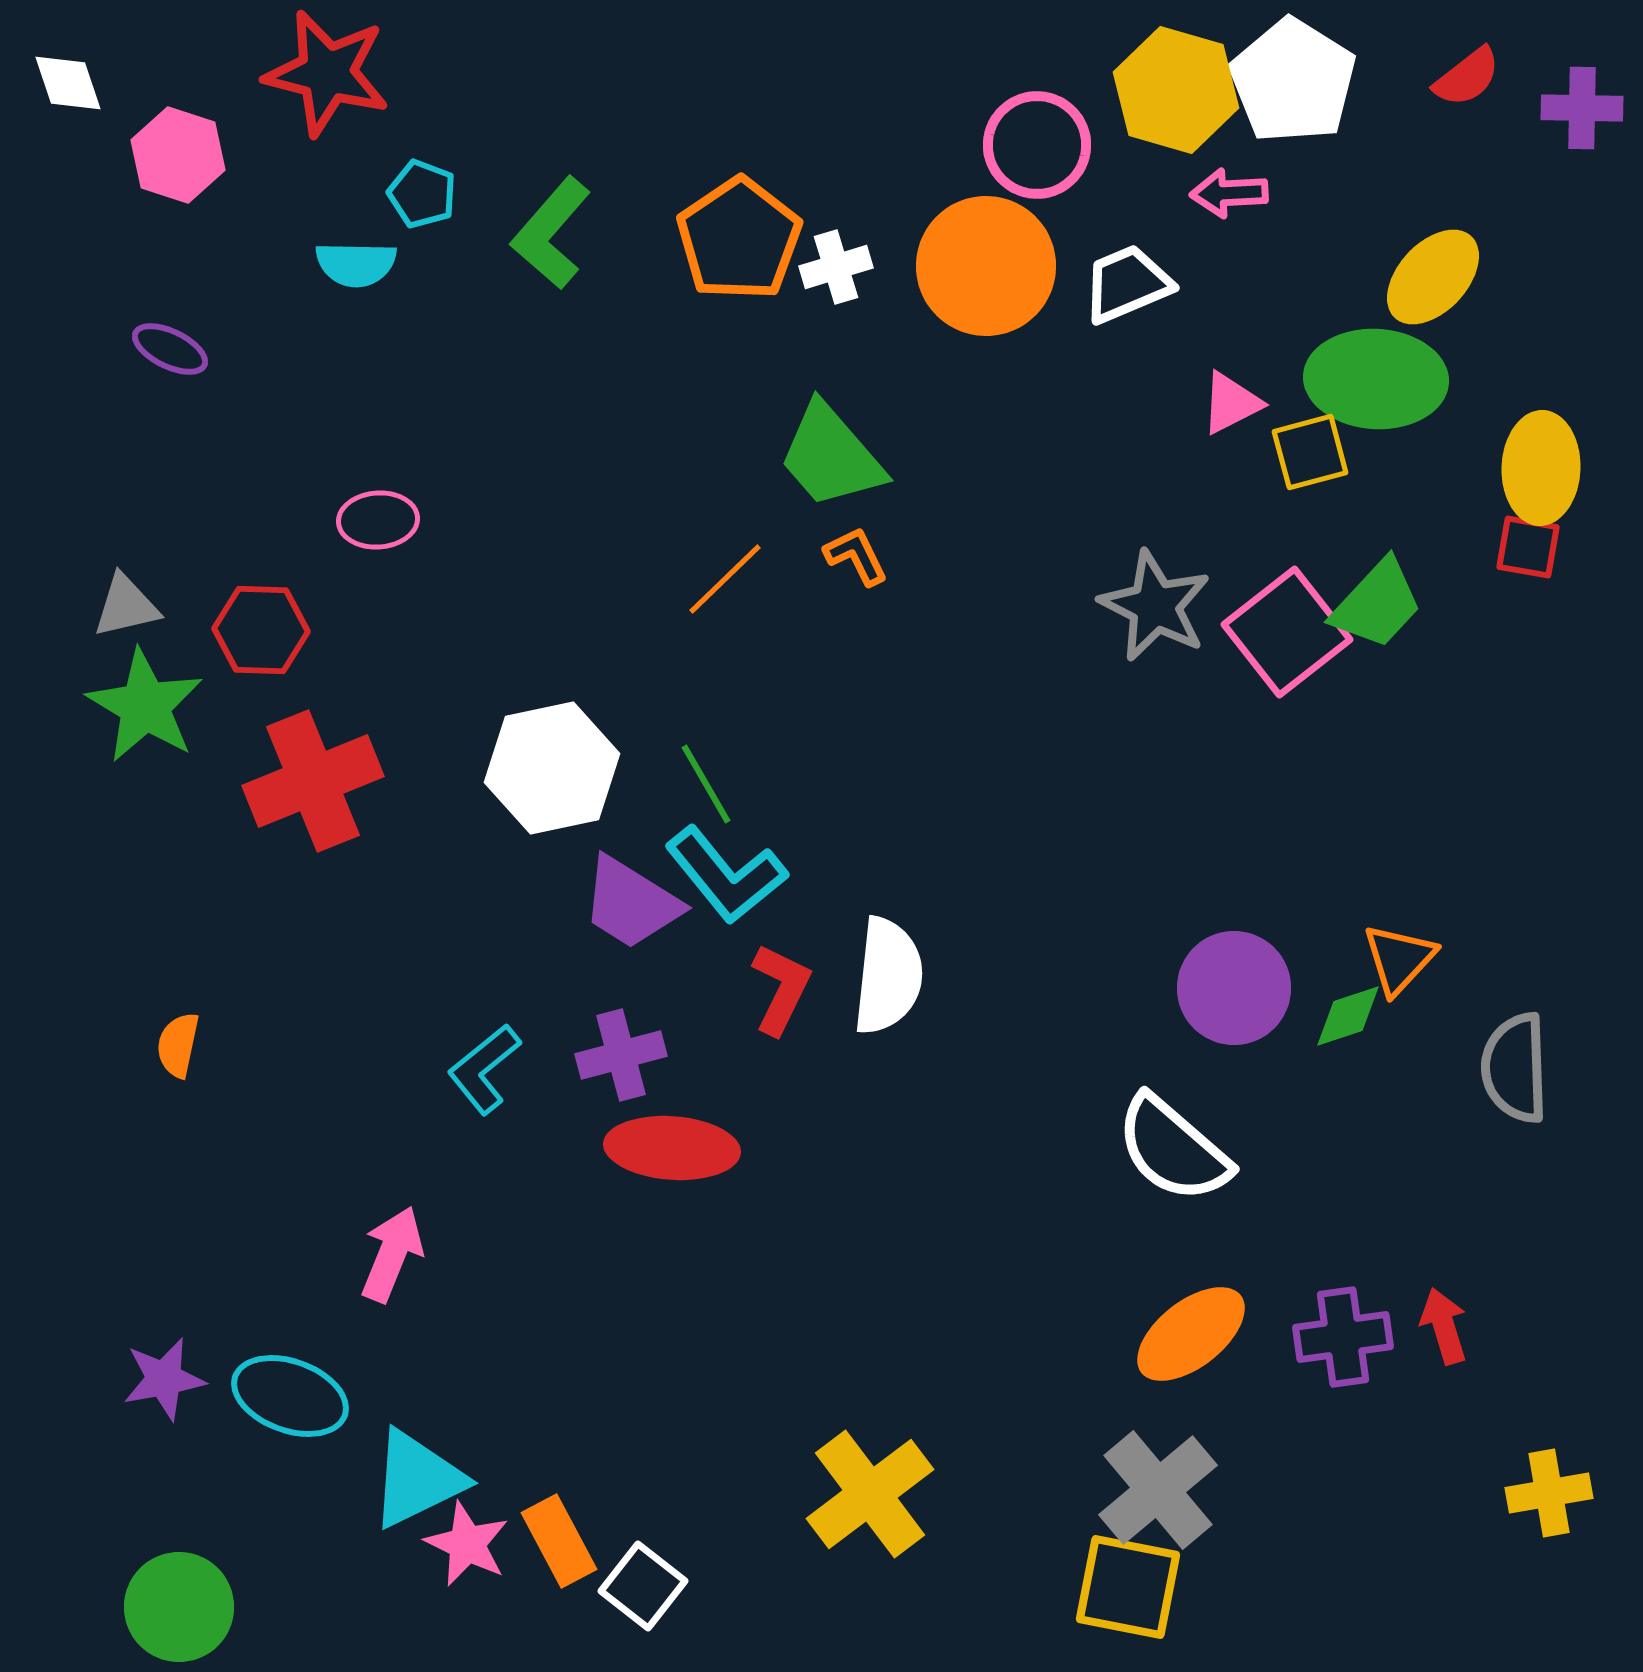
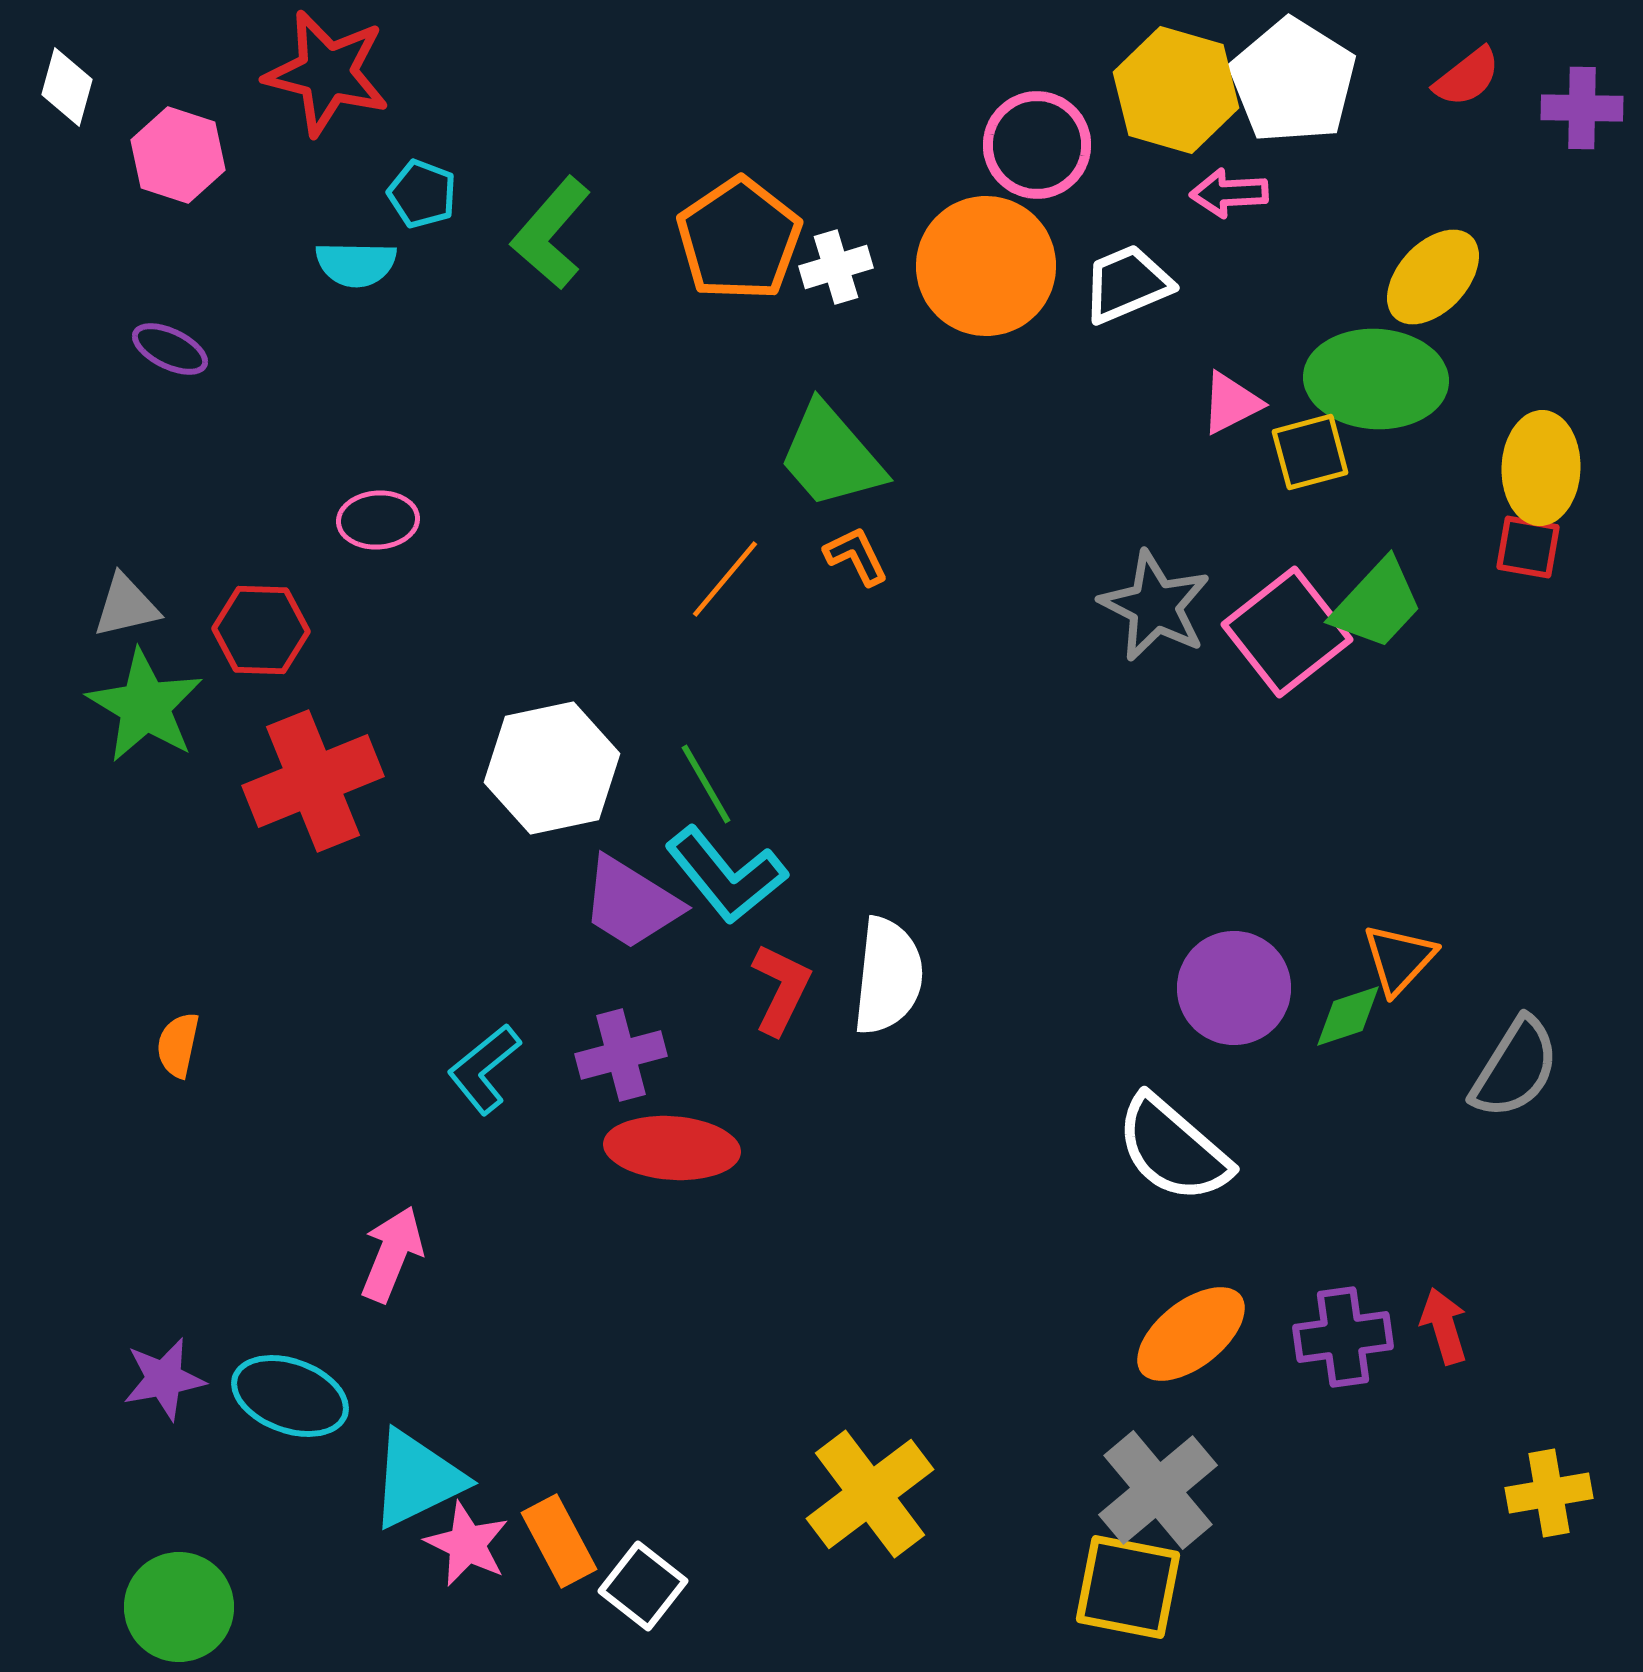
white diamond at (68, 83): moved 1 px left, 4 px down; rotated 34 degrees clockwise
orange line at (725, 579): rotated 6 degrees counterclockwise
gray semicircle at (1515, 1068): rotated 146 degrees counterclockwise
